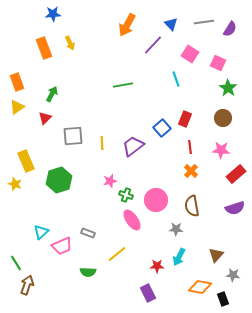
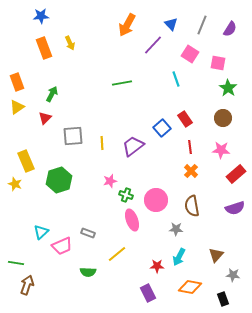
blue star at (53, 14): moved 12 px left, 2 px down
gray line at (204, 22): moved 2 px left, 3 px down; rotated 60 degrees counterclockwise
pink square at (218, 63): rotated 14 degrees counterclockwise
green line at (123, 85): moved 1 px left, 2 px up
red rectangle at (185, 119): rotated 56 degrees counterclockwise
pink ellipse at (132, 220): rotated 15 degrees clockwise
green line at (16, 263): rotated 49 degrees counterclockwise
orange diamond at (200, 287): moved 10 px left
